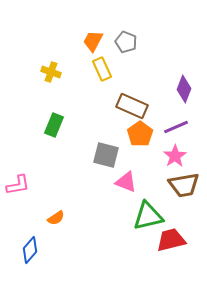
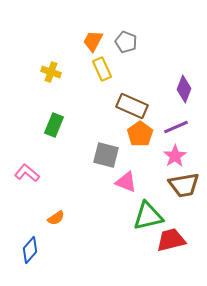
pink L-shape: moved 9 px right, 12 px up; rotated 130 degrees counterclockwise
